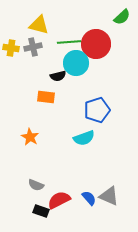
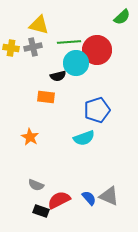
red circle: moved 1 px right, 6 px down
